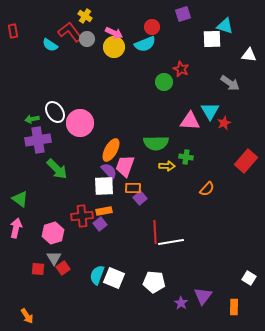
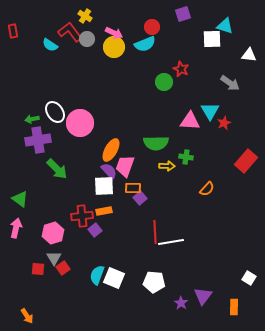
purple square at (100, 224): moved 5 px left, 6 px down
